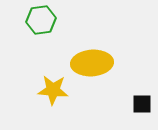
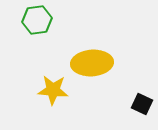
green hexagon: moved 4 px left
black square: rotated 25 degrees clockwise
